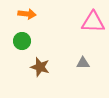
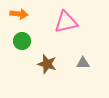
orange arrow: moved 8 px left
pink triangle: moved 27 px left; rotated 15 degrees counterclockwise
brown star: moved 7 px right, 3 px up
